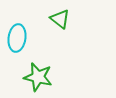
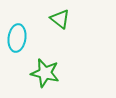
green star: moved 7 px right, 4 px up
